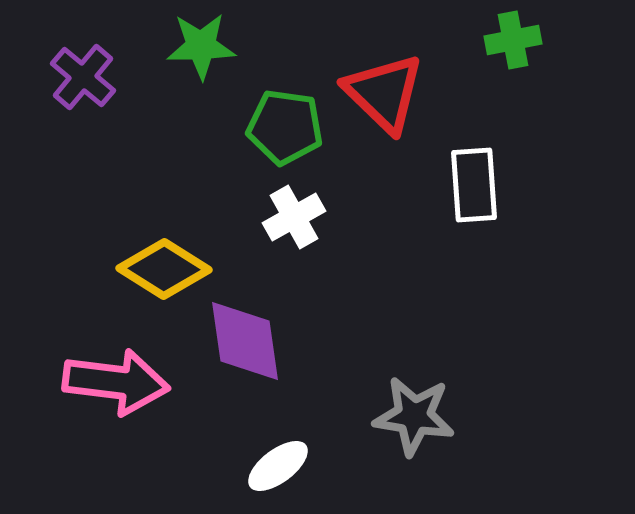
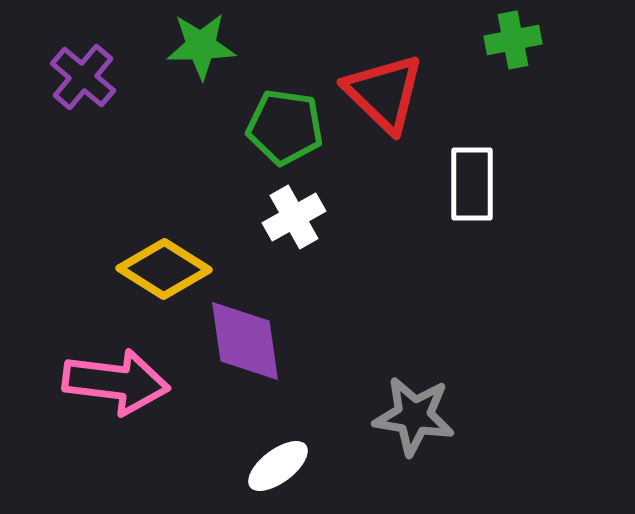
white rectangle: moved 2 px left, 1 px up; rotated 4 degrees clockwise
